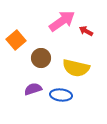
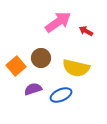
pink arrow: moved 4 px left, 1 px down
orange square: moved 26 px down
blue ellipse: rotated 30 degrees counterclockwise
